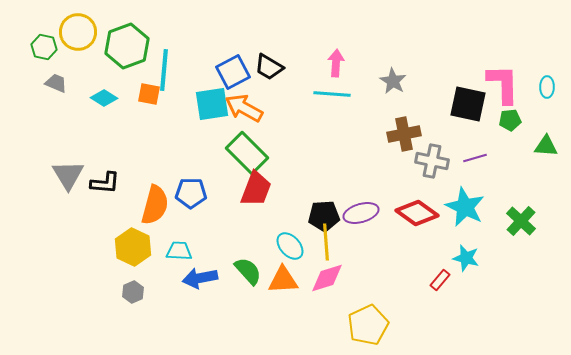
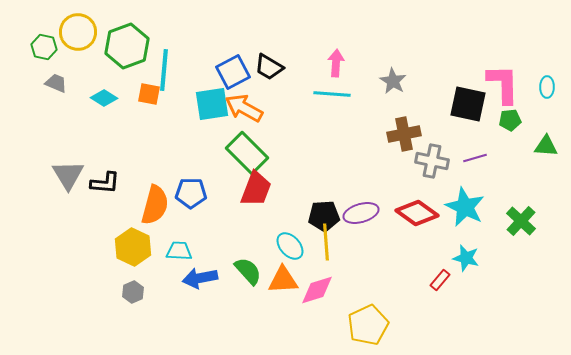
pink diamond at (327, 278): moved 10 px left, 12 px down
